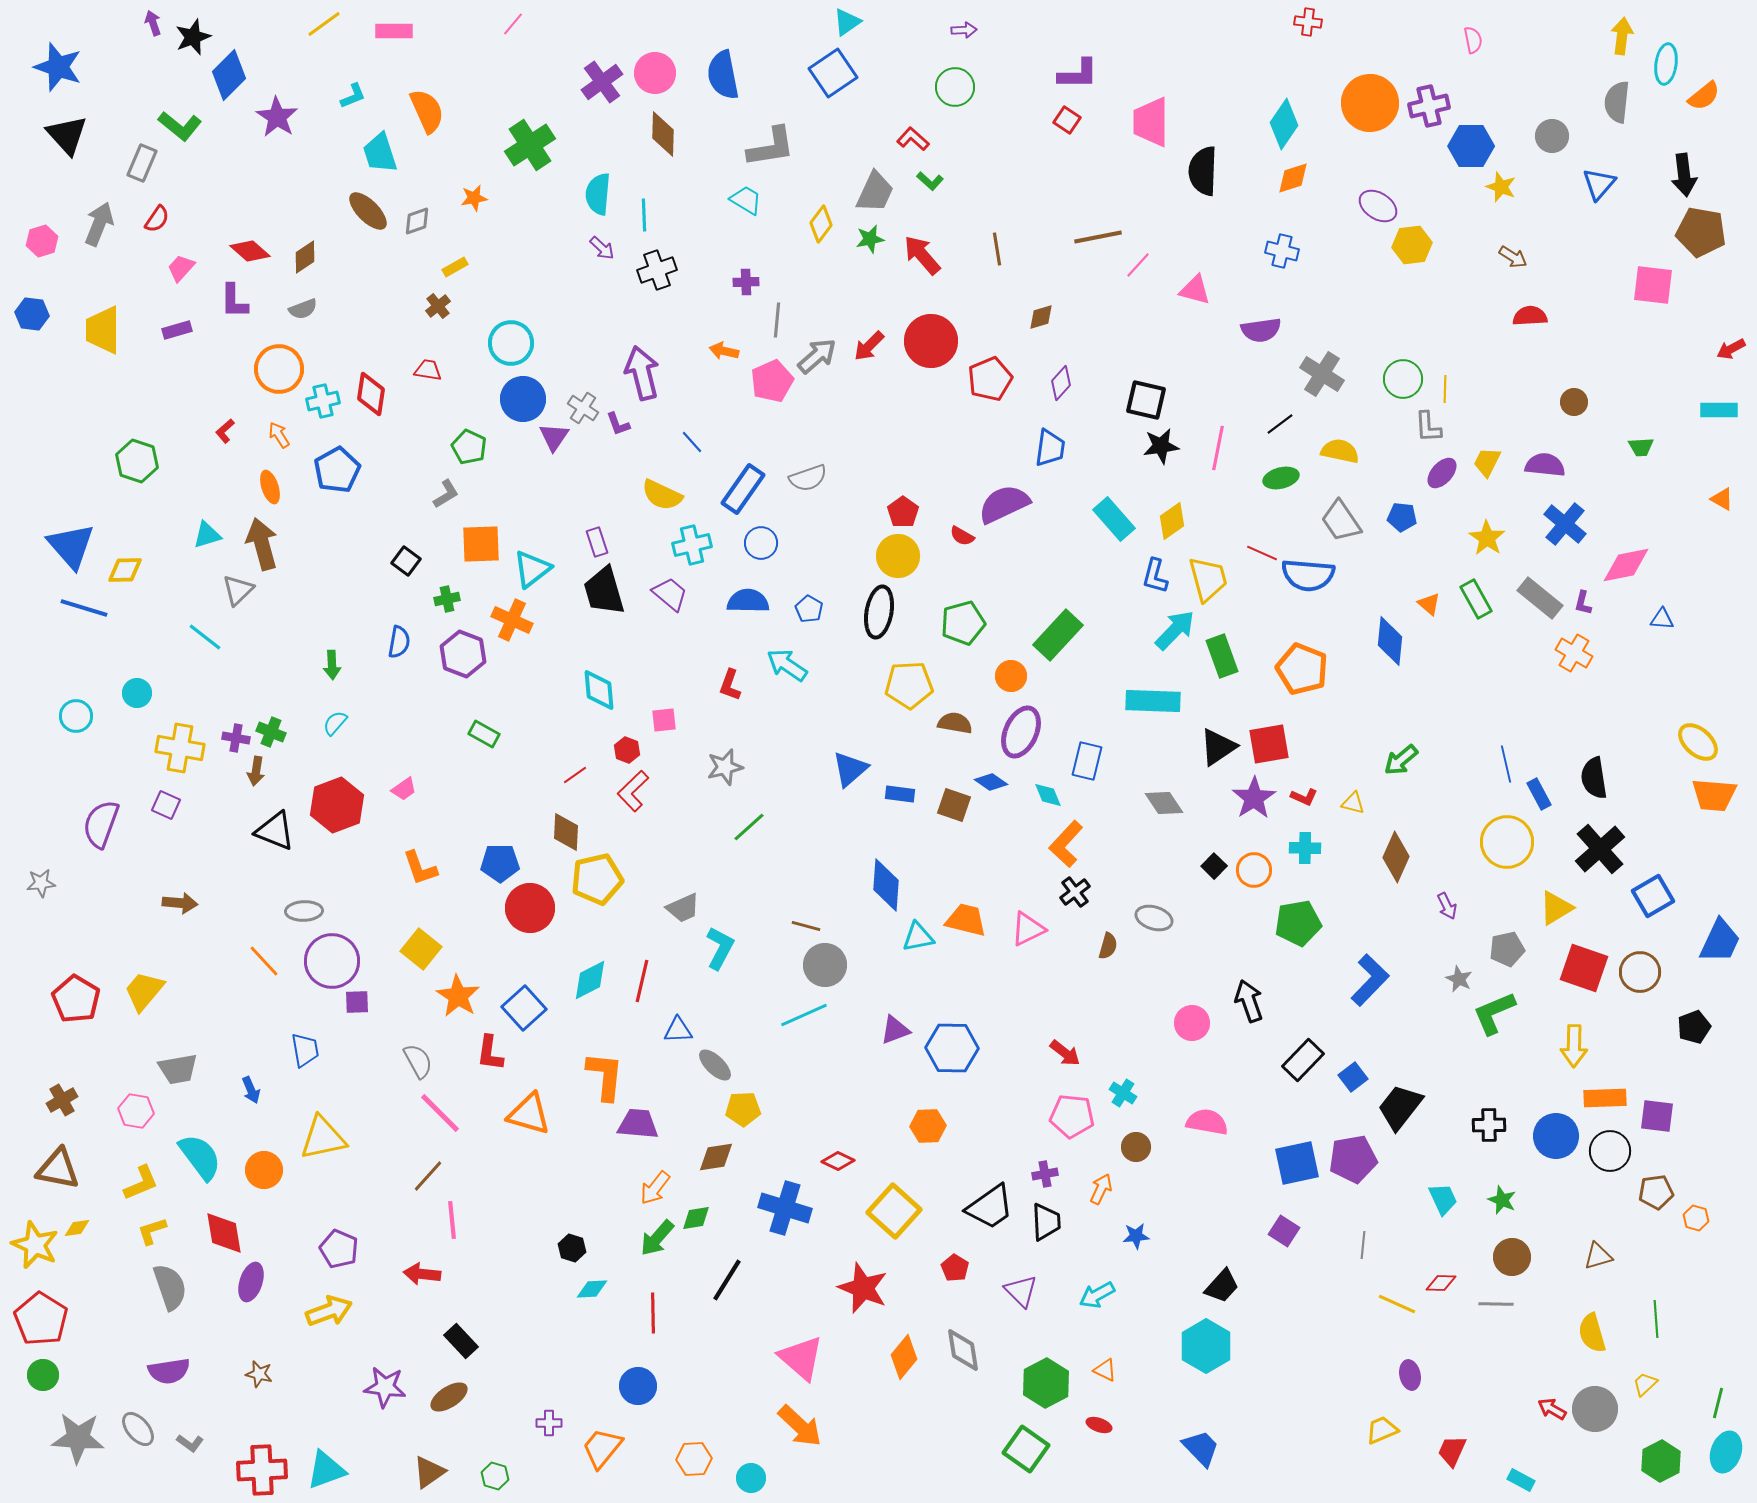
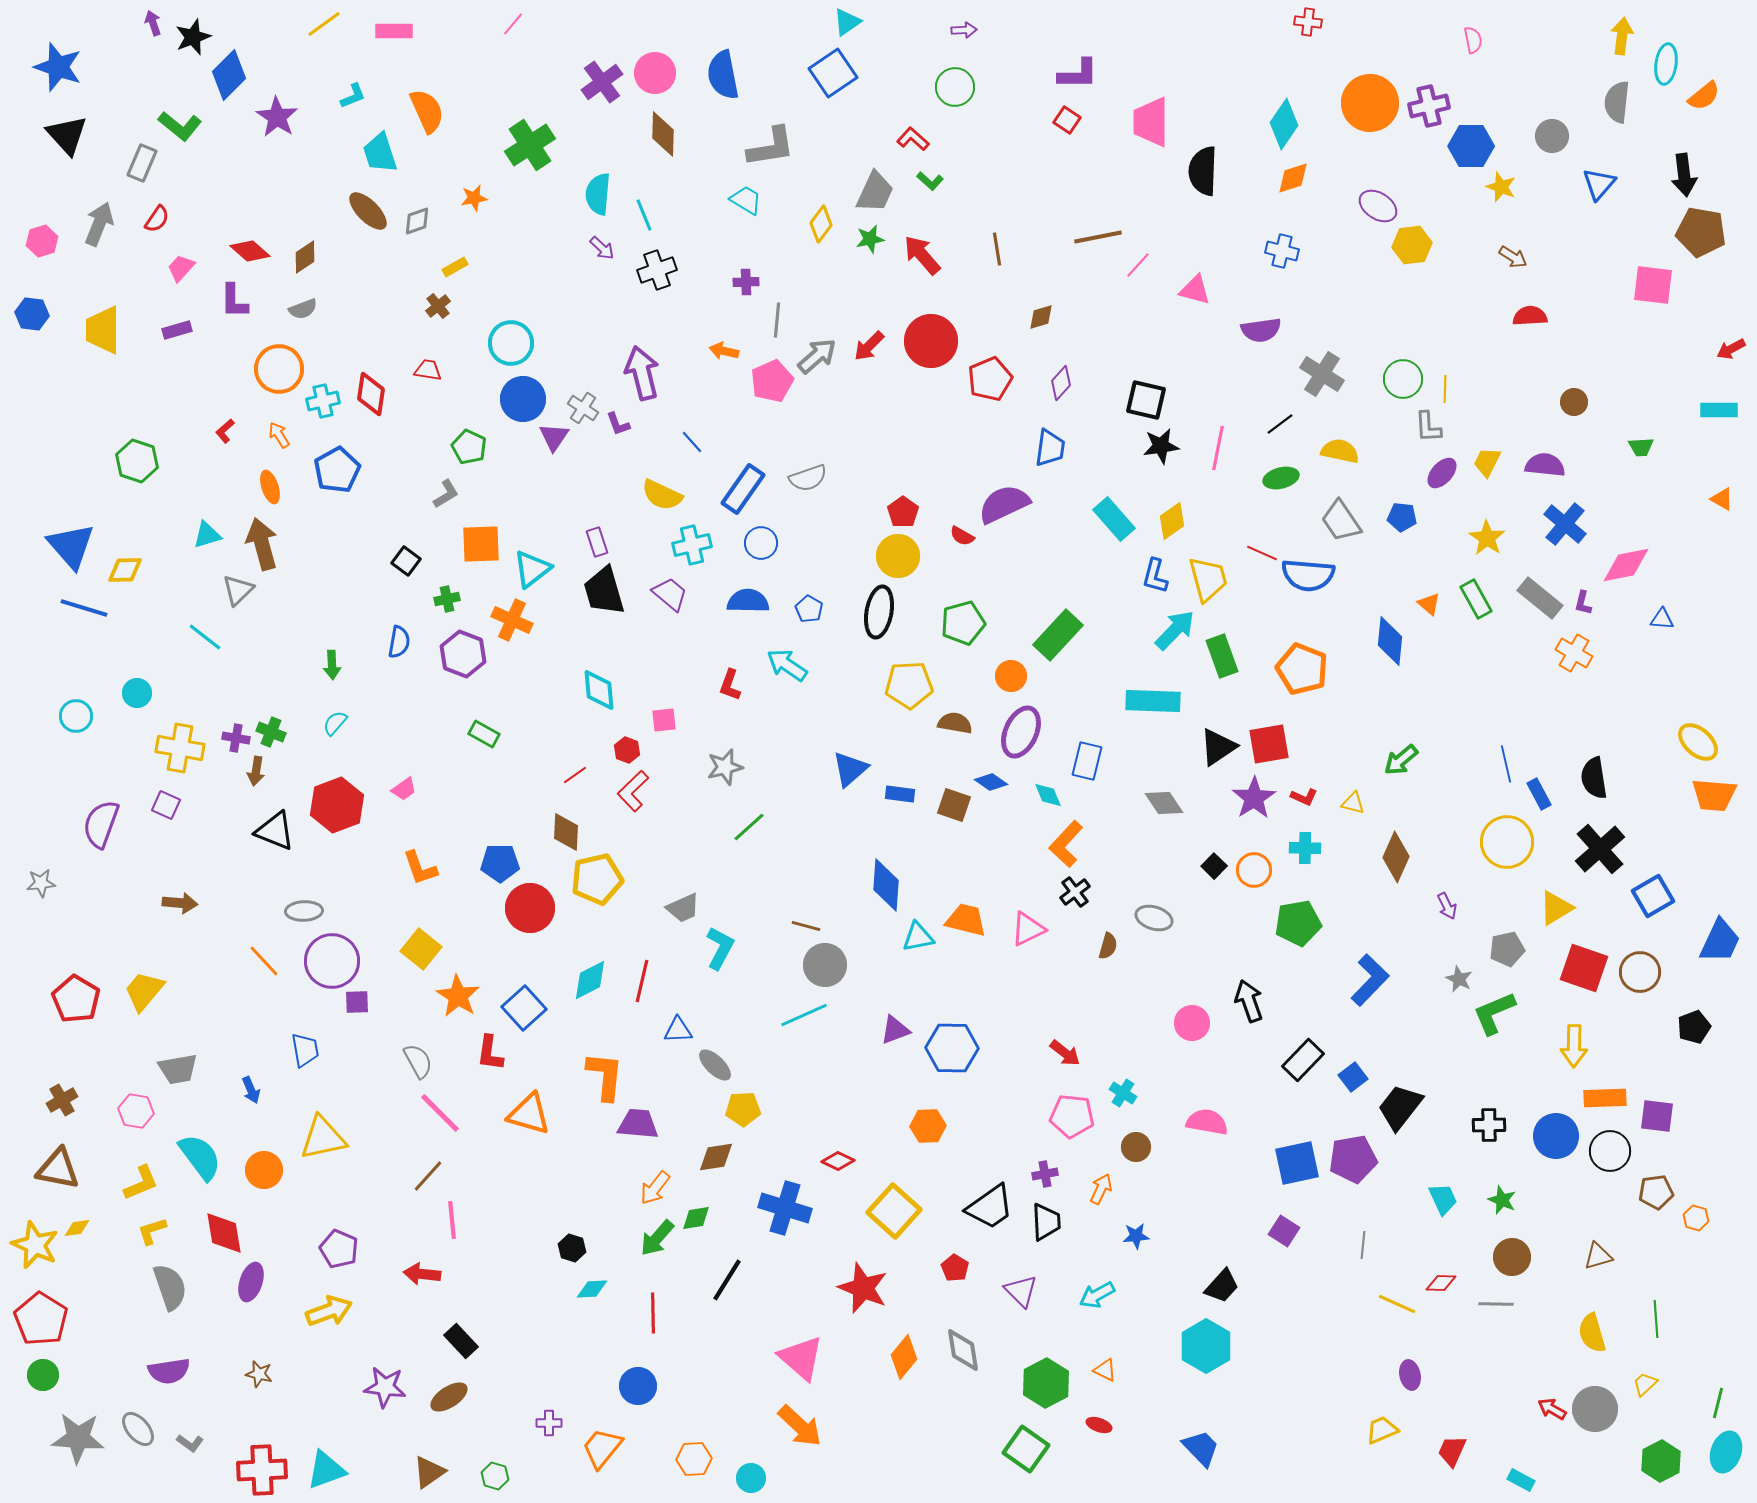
cyan line at (644, 215): rotated 20 degrees counterclockwise
